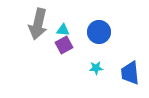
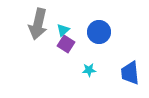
cyan triangle: rotated 48 degrees counterclockwise
purple square: moved 2 px right, 1 px up; rotated 30 degrees counterclockwise
cyan star: moved 7 px left, 2 px down
